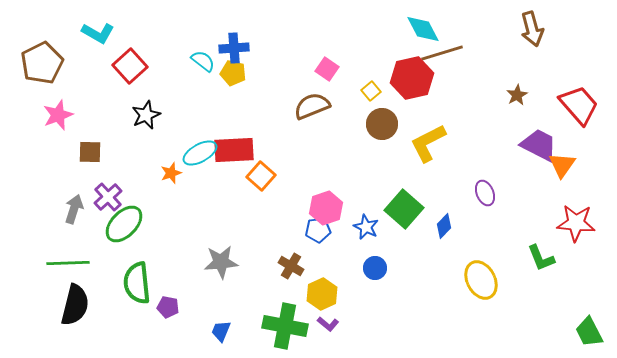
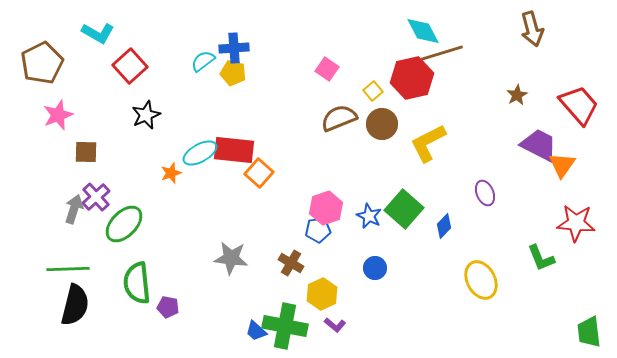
cyan diamond at (423, 29): moved 2 px down
cyan semicircle at (203, 61): rotated 75 degrees counterclockwise
yellow square at (371, 91): moved 2 px right
brown semicircle at (312, 106): moved 27 px right, 12 px down
red rectangle at (234, 150): rotated 9 degrees clockwise
brown square at (90, 152): moved 4 px left
orange square at (261, 176): moved 2 px left, 3 px up
purple cross at (108, 197): moved 12 px left
blue star at (366, 227): moved 3 px right, 11 px up
gray star at (221, 262): moved 10 px right, 4 px up; rotated 12 degrees clockwise
green line at (68, 263): moved 6 px down
brown cross at (291, 266): moved 3 px up
purple L-shape at (328, 324): moved 7 px right, 1 px down
blue trapezoid at (221, 331): moved 35 px right; rotated 70 degrees counterclockwise
green trapezoid at (589, 332): rotated 20 degrees clockwise
